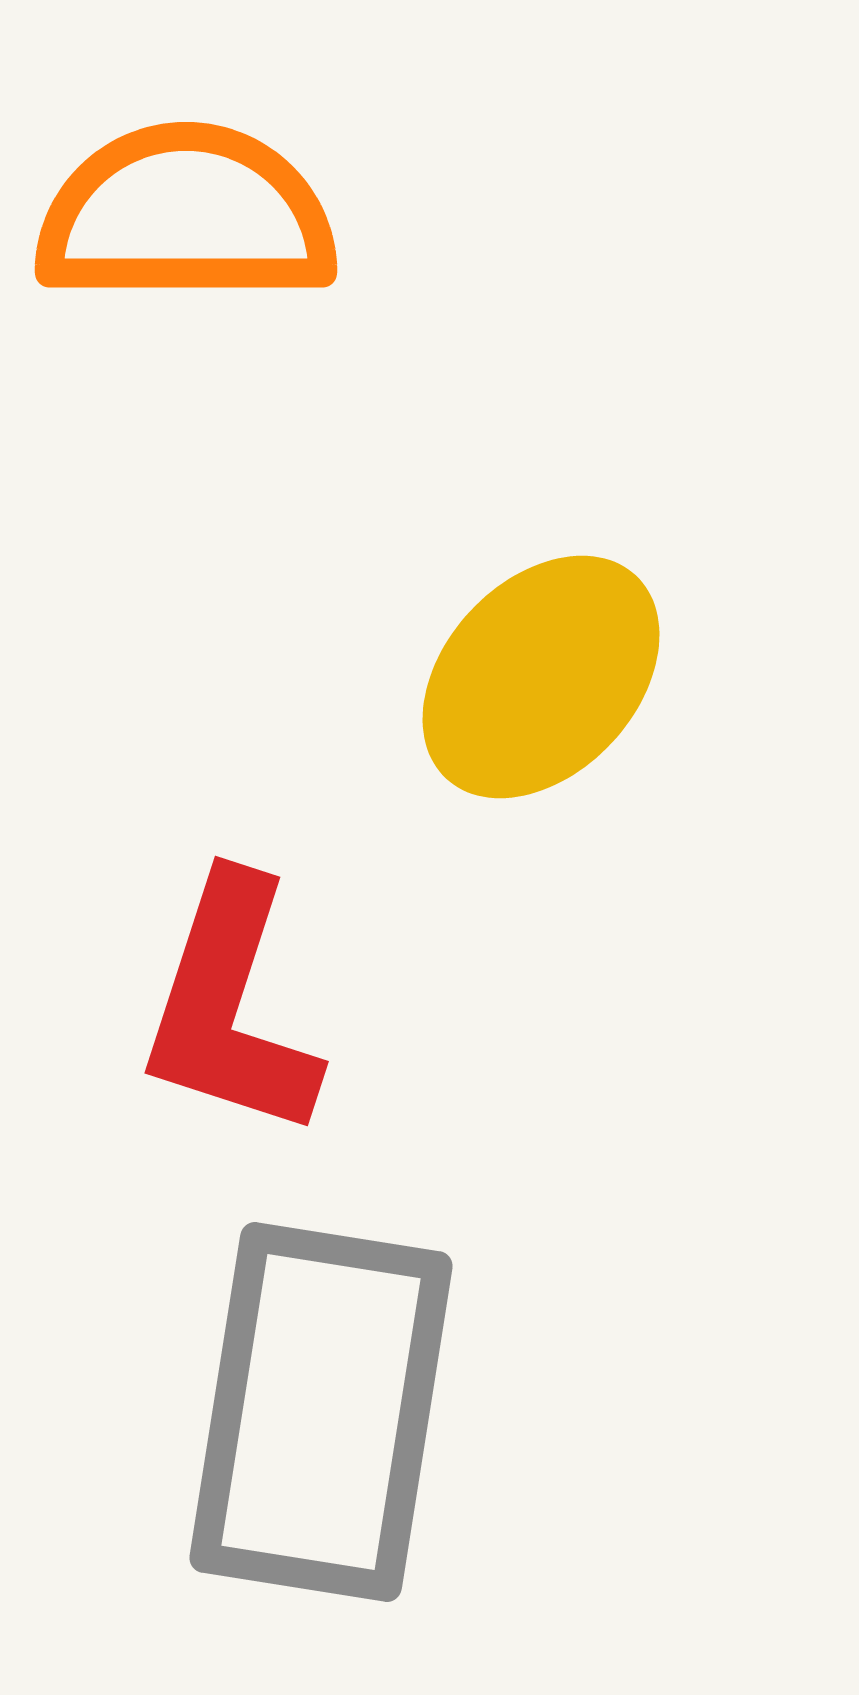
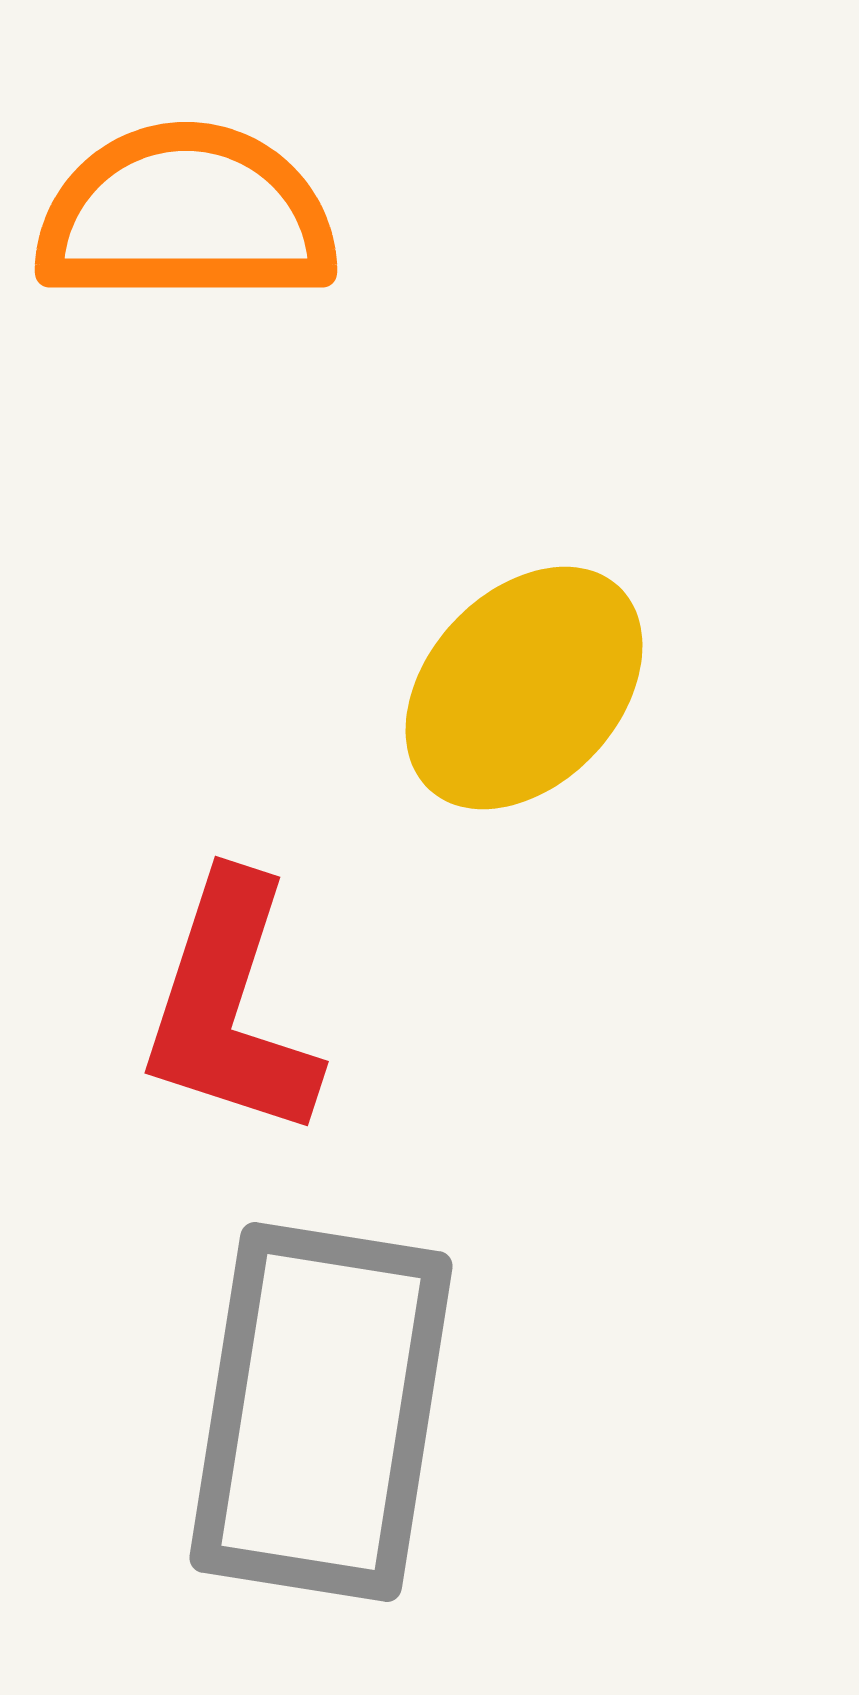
yellow ellipse: moved 17 px left, 11 px down
